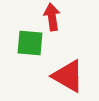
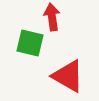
green square: rotated 8 degrees clockwise
